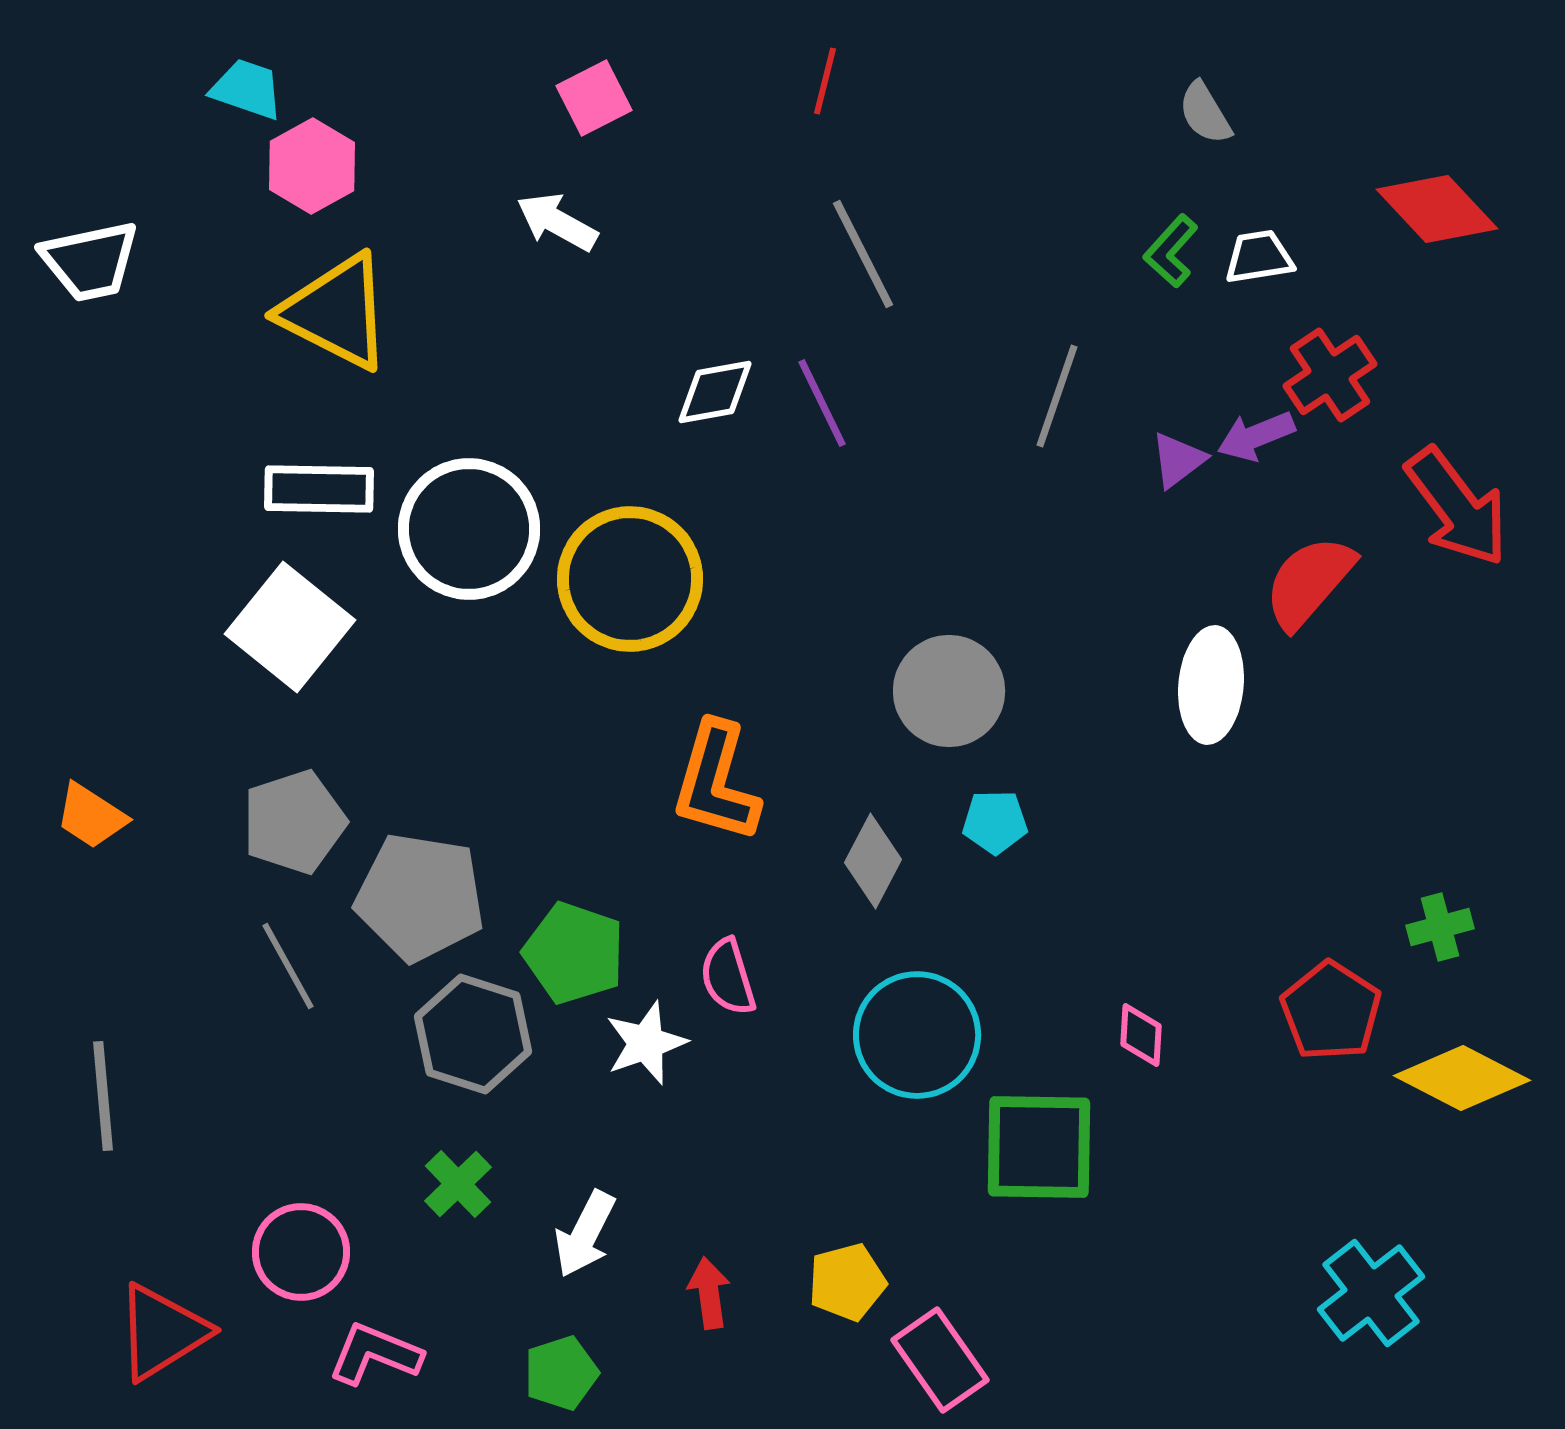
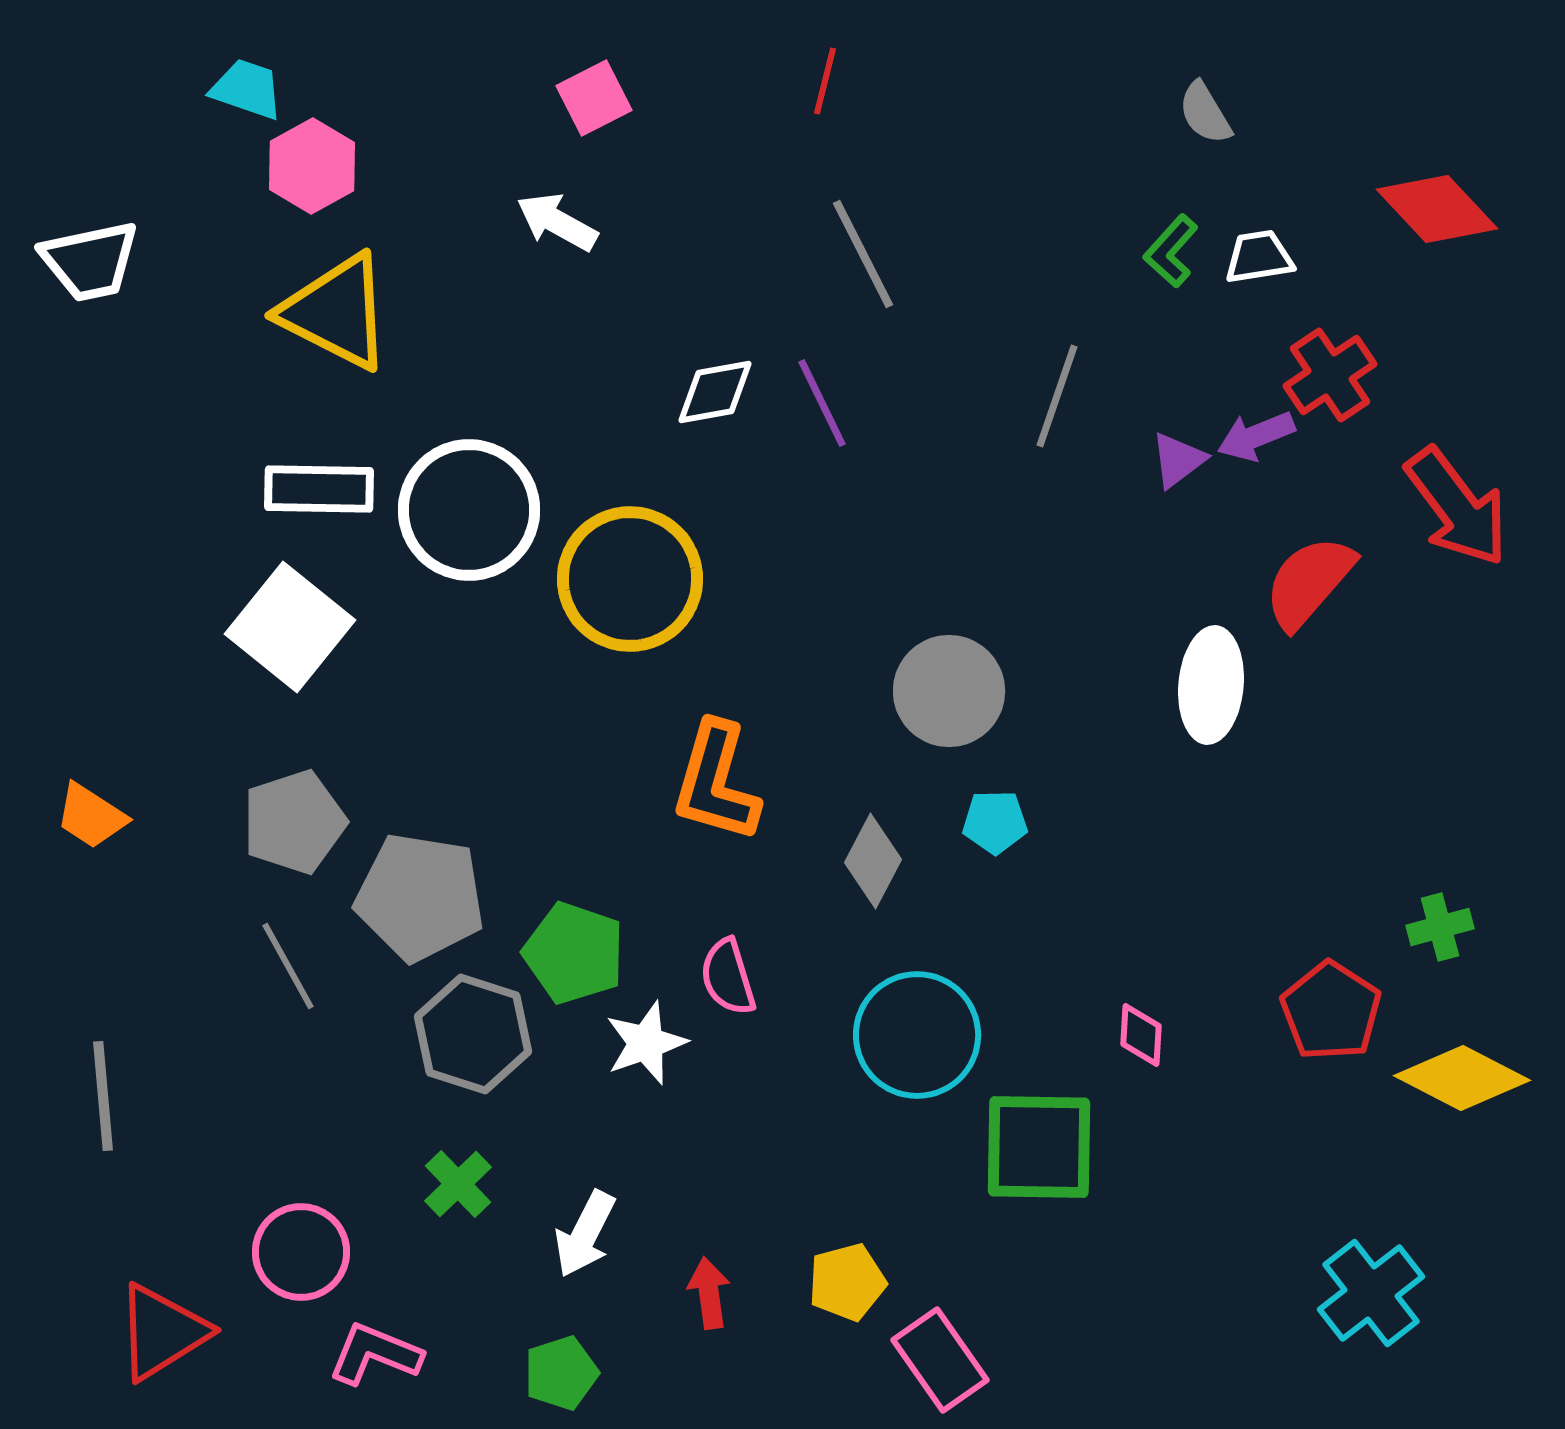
white circle at (469, 529): moved 19 px up
